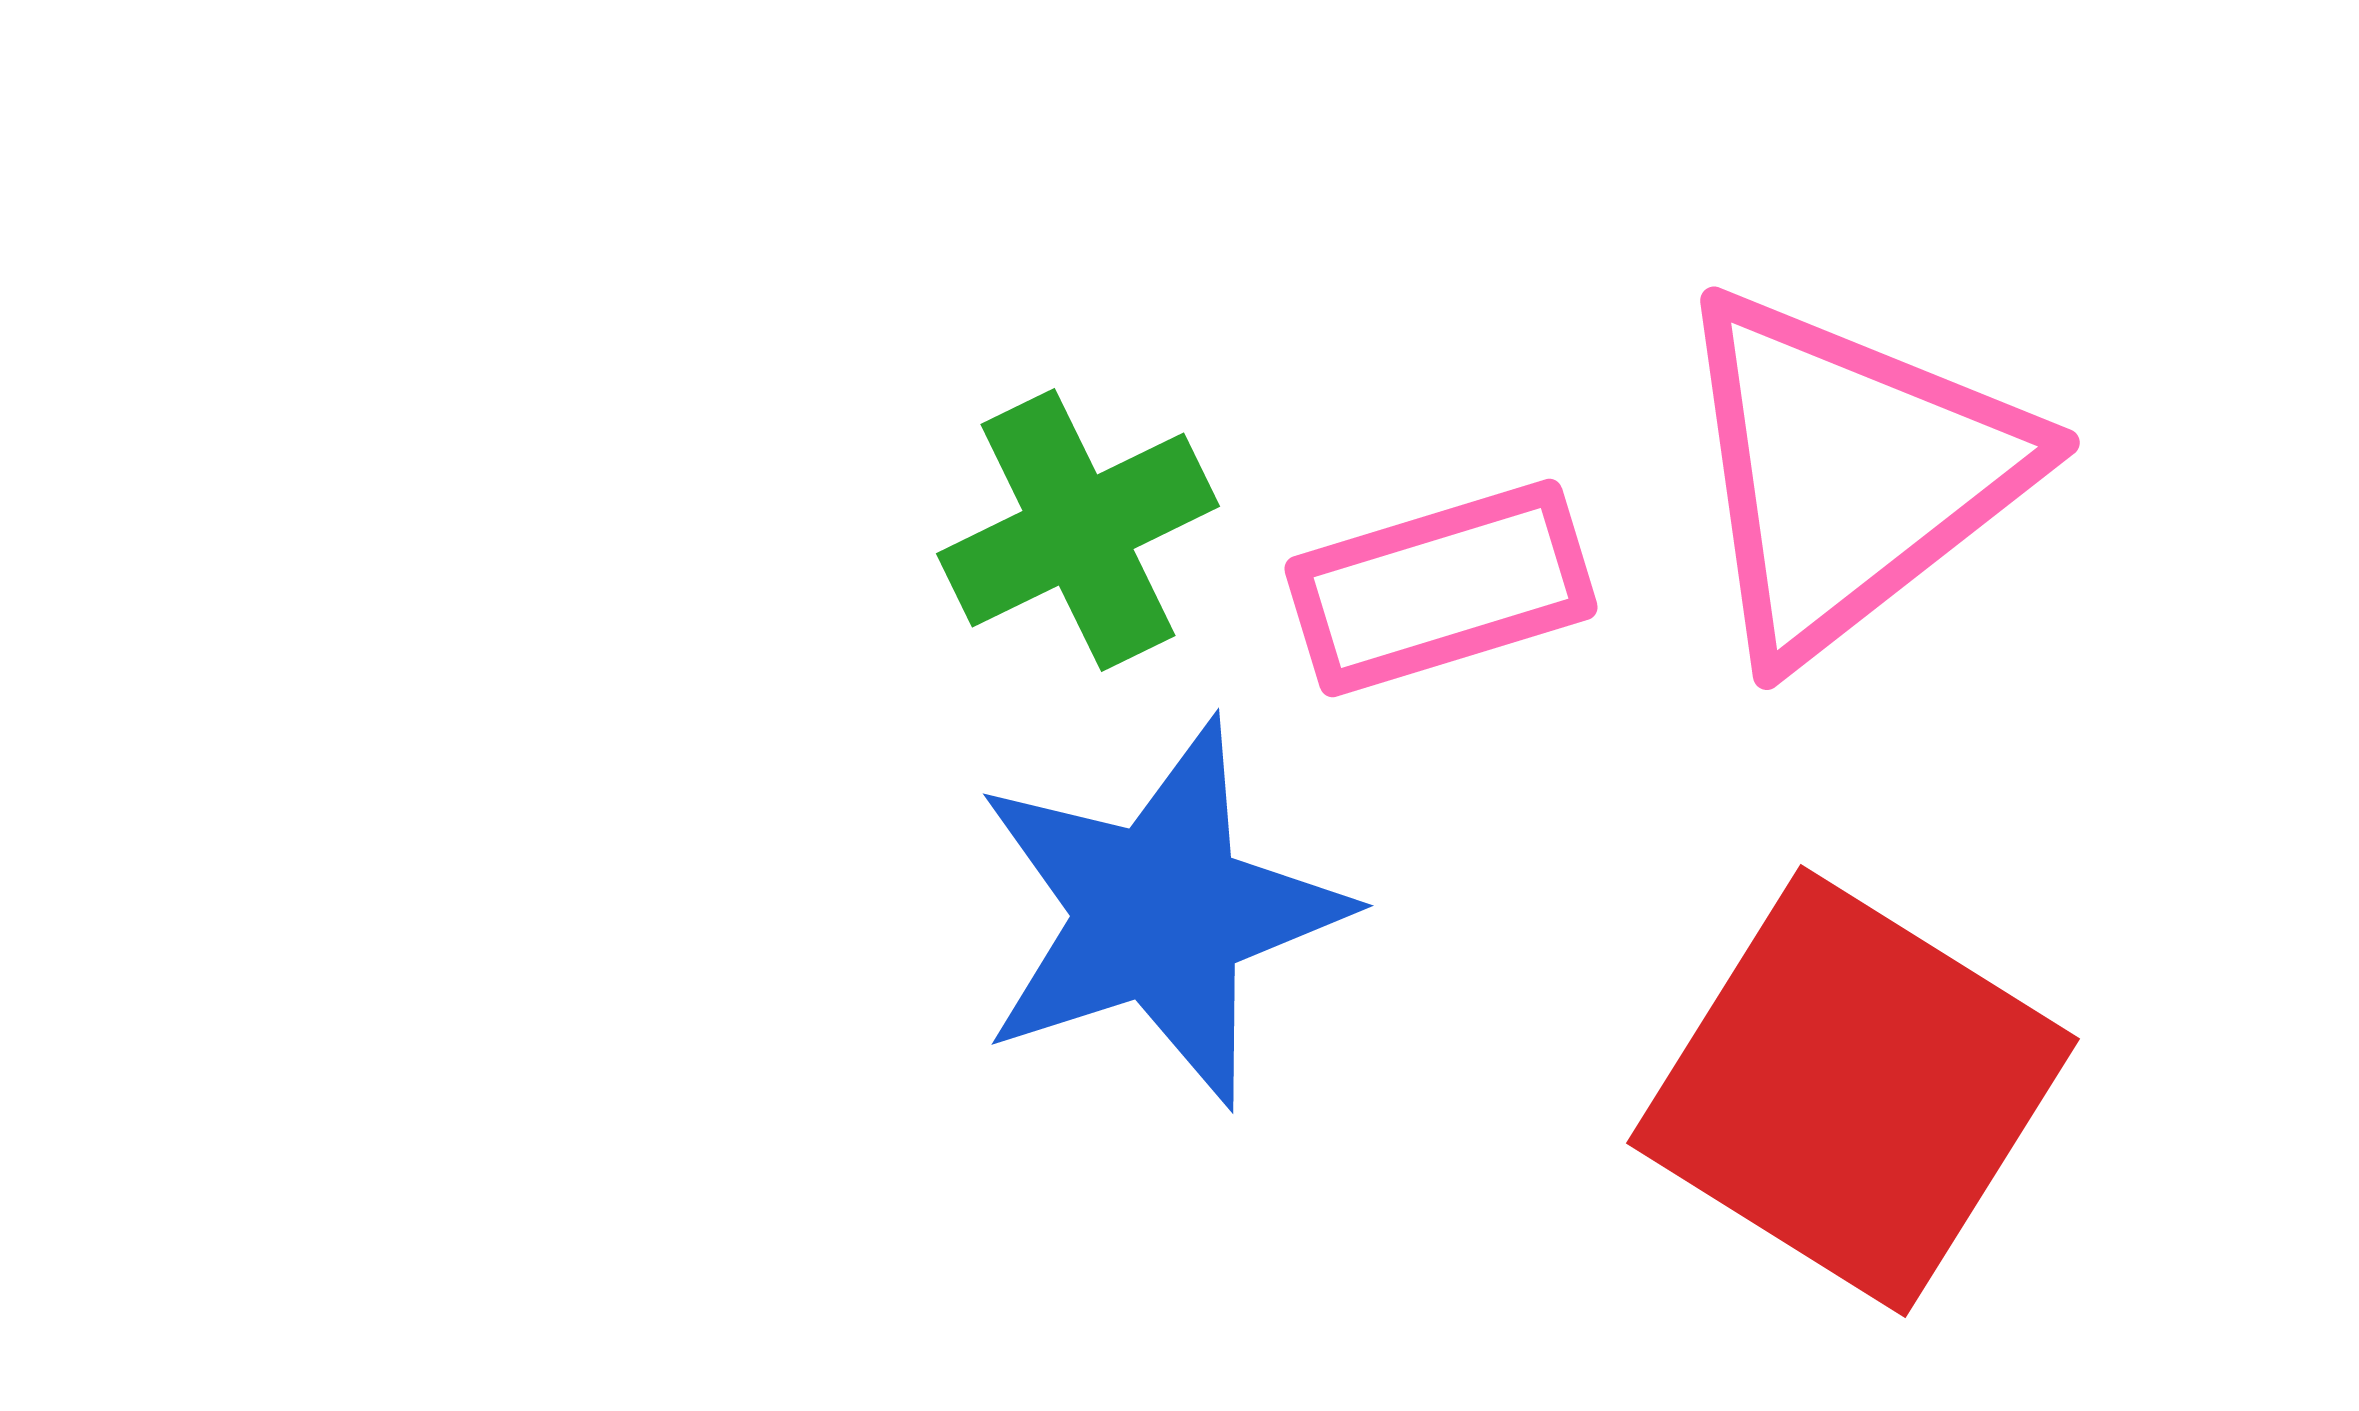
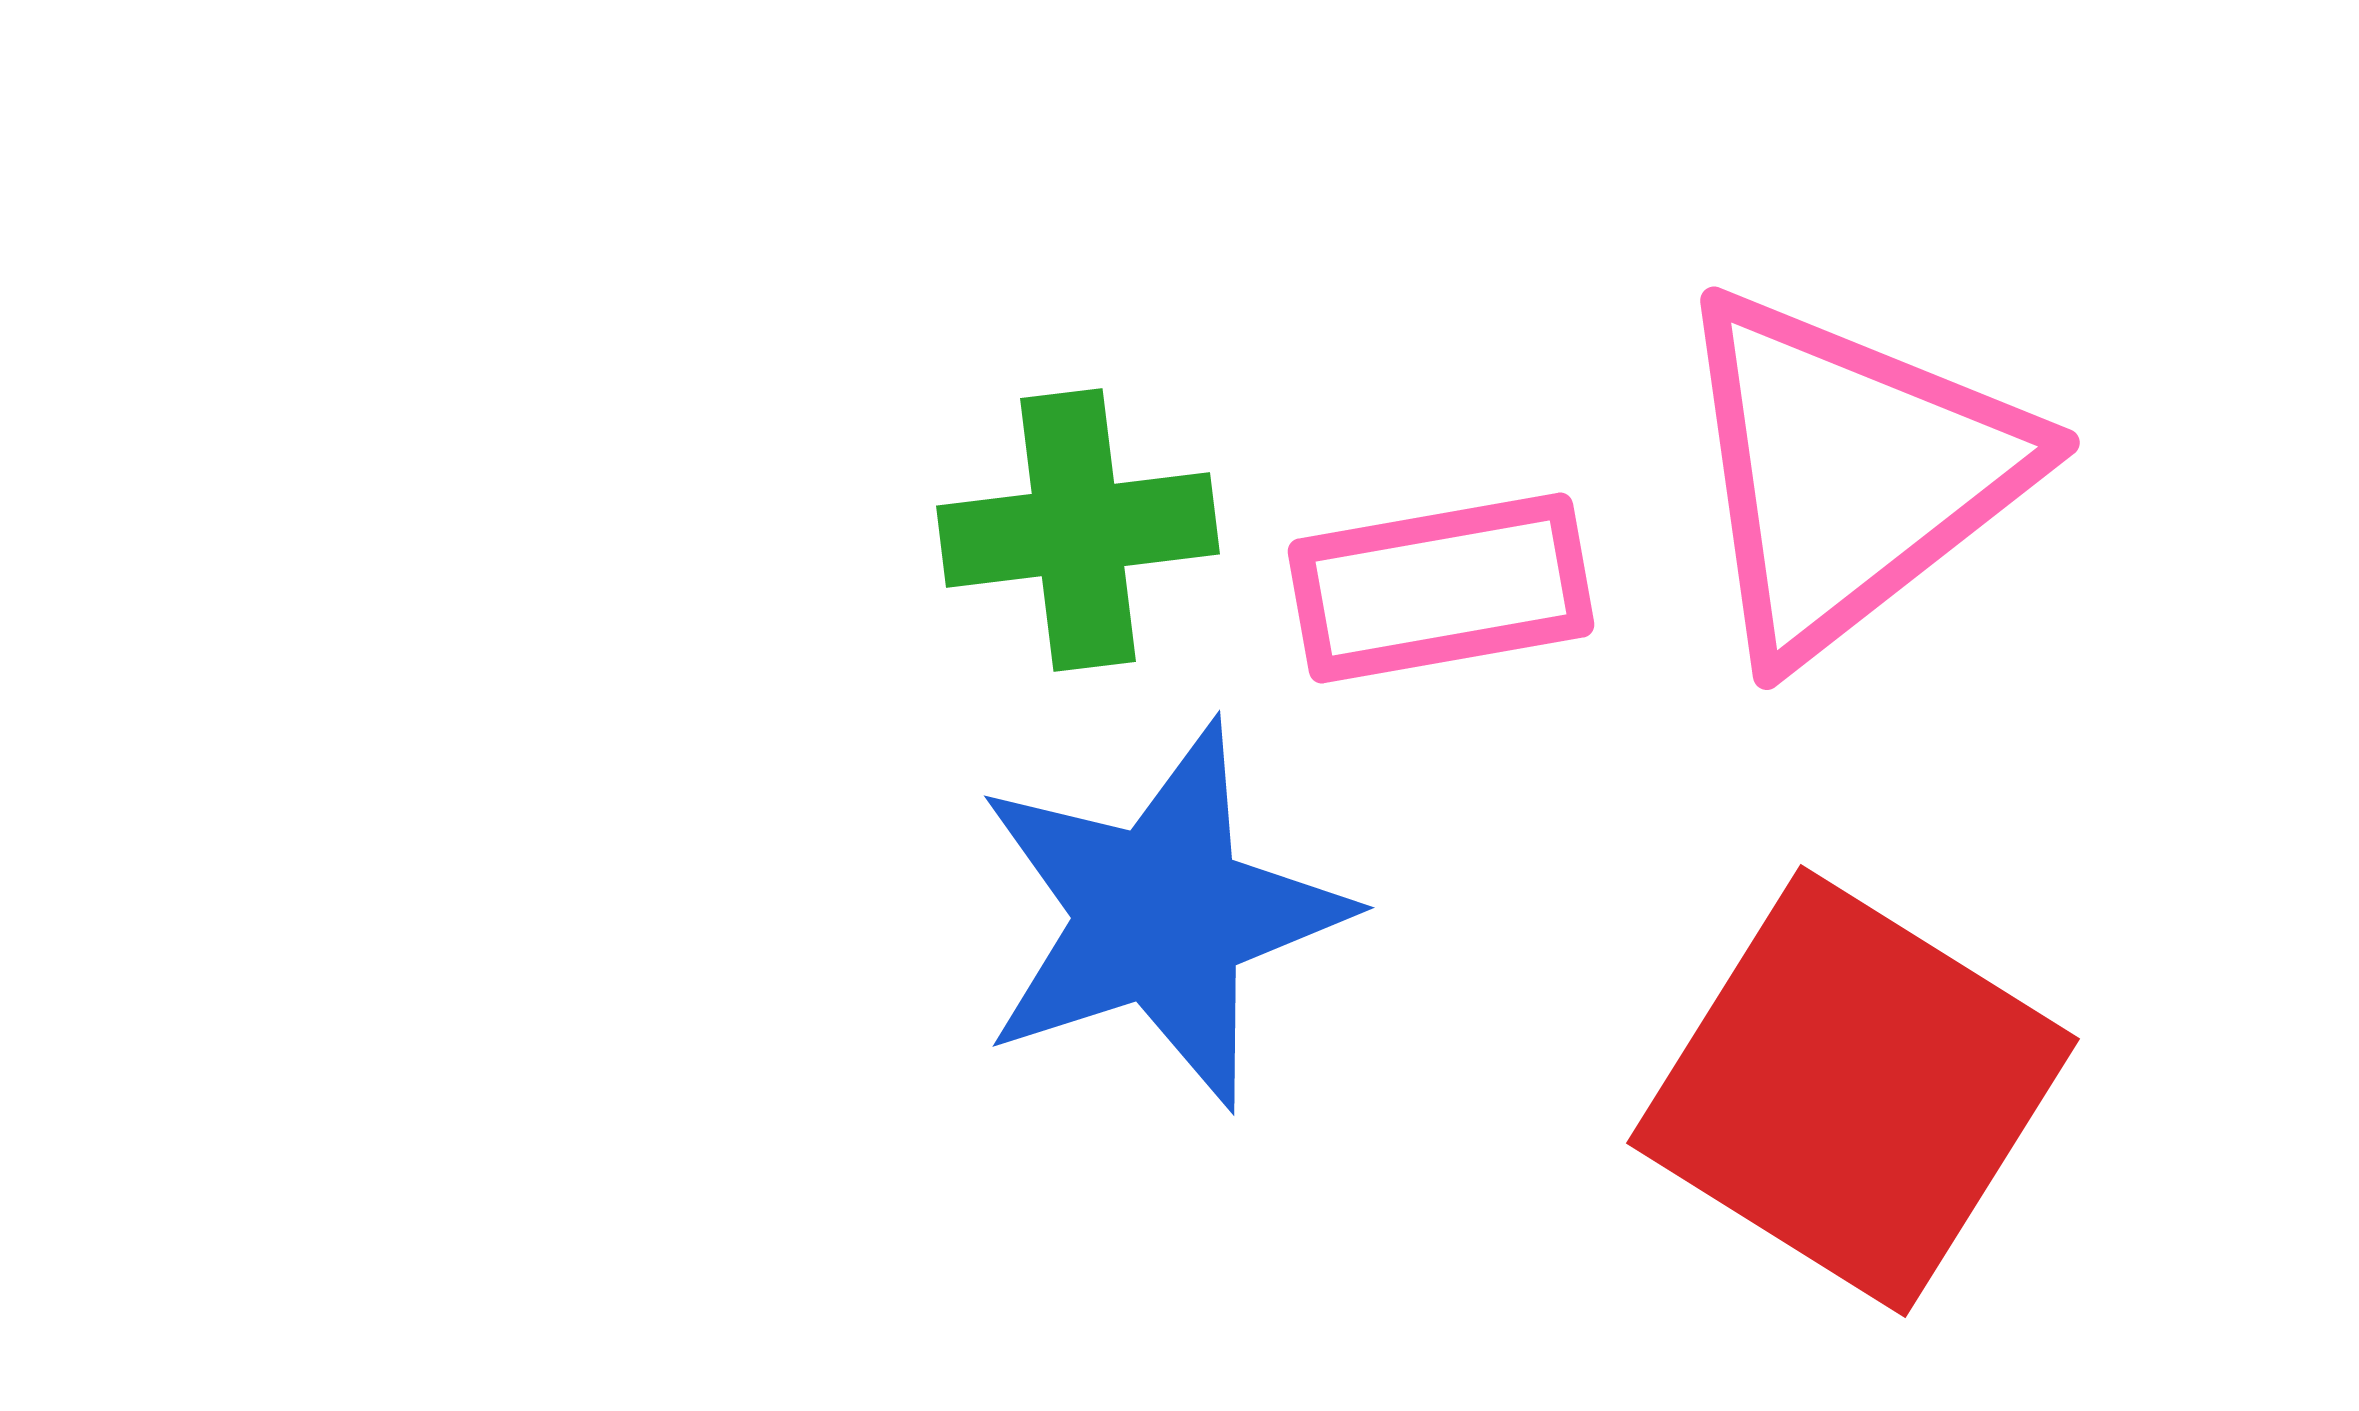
green cross: rotated 19 degrees clockwise
pink rectangle: rotated 7 degrees clockwise
blue star: moved 1 px right, 2 px down
